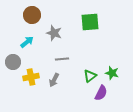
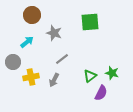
gray line: rotated 32 degrees counterclockwise
